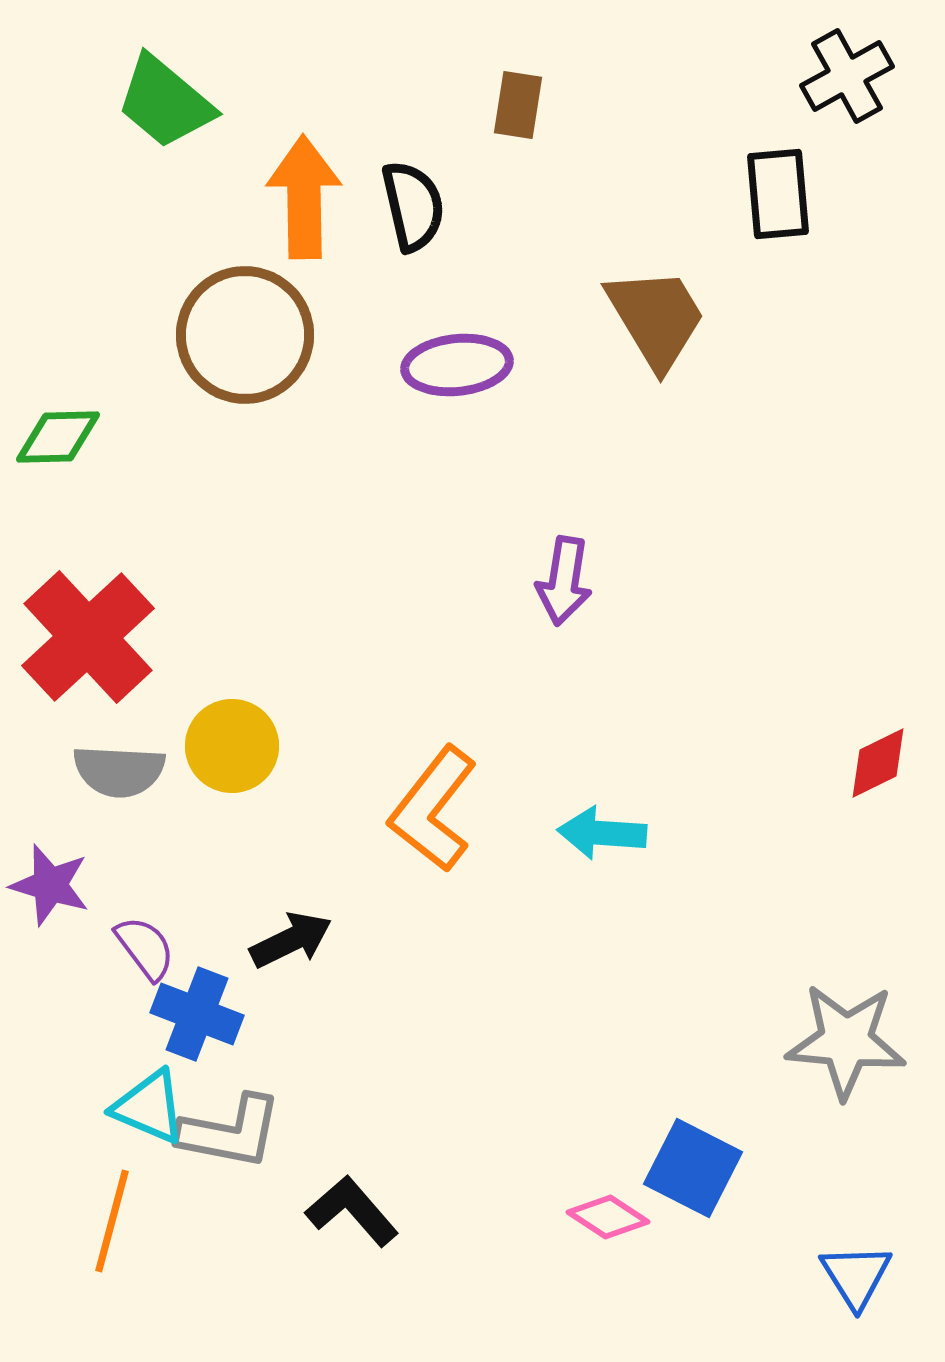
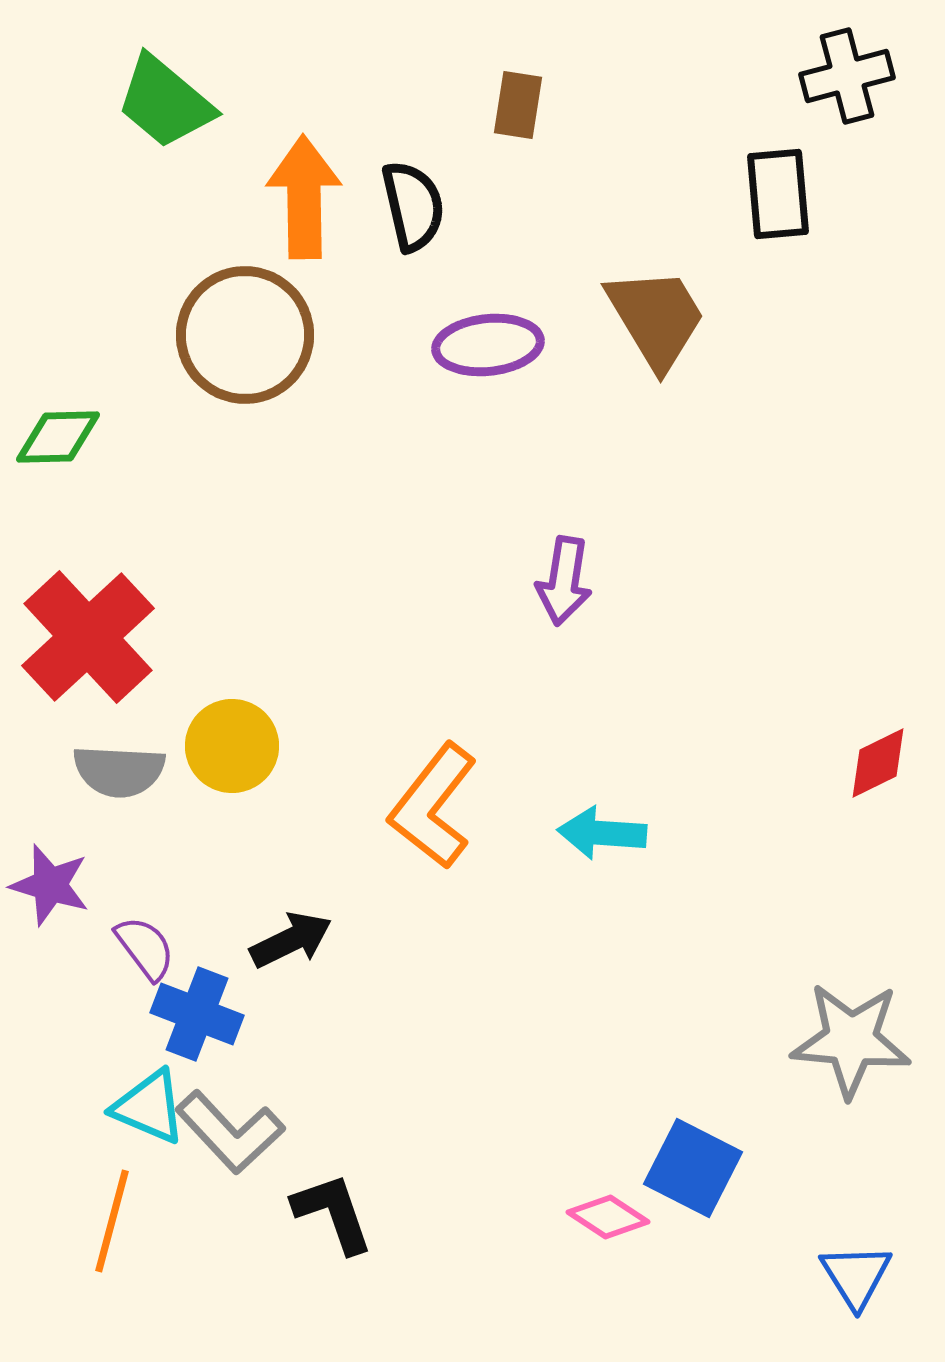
black cross: rotated 14 degrees clockwise
purple ellipse: moved 31 px right, 20 px up
orange L-shape: moved 3 px up
gray star: moved 5 px right, 1 px up
gray L-shape: rotated 36 degrees clockwise
black L-shape: moved 19 px left, 2 px down; rotated 22 degrees clockwise
